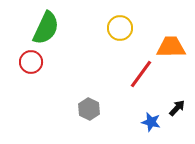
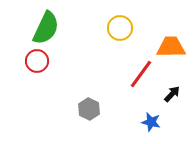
red circle: moved 6 px right, 1 px up
black arrow: moved 5 px left, 14 px up
